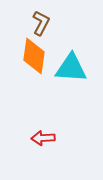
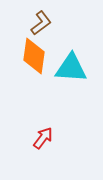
brown L-shape: rotated 25 degrees clockwise
red arrow: rotated 130 degrees clockwise
